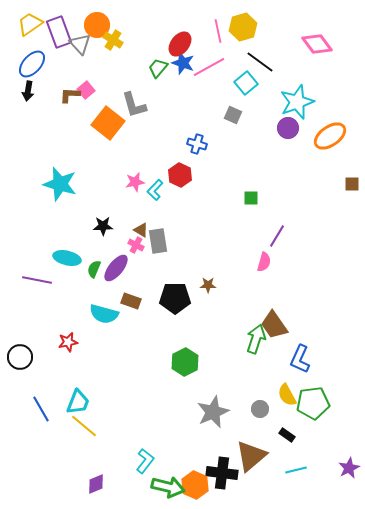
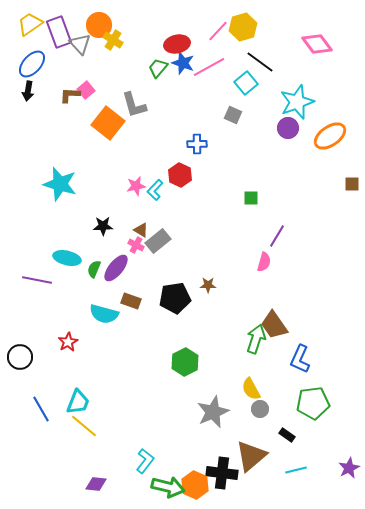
orange circle at (97, 25): moved 2 px right
pink line at (218, 31): rotated 55 degrees clockwise
red ellipse at (180, 44): moved 3 px left; rotated 40 degrees clockwise
blue cross at (197, 144): rotated 18 degrees counterclockwise
pink star at (135, 182): moved 1 px right, 4 px down
gray rectangle at (158, 241): rotated 60 degrees clockwise
black pentagon at (175, 298): rotated 8 degrees counterclockwise
red star at (68, 342): rotated 18 degrees counterclockwise
yellow semicircle at (287, 395): moved 36 px left, 6 px up
purple diamond at (96, 484): rotated 30 degrees clockwise
